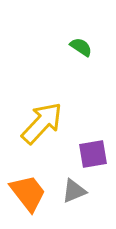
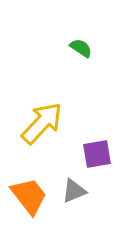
green semicircle: moved 1 px down
purple square: moved 4 px right
orange trapezoid: moved 1 px right, 3 px down
